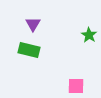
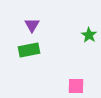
purple triangle: moved 1 px left, 1 px down
green rectangle: rotated 25 degrees counterclockwise
